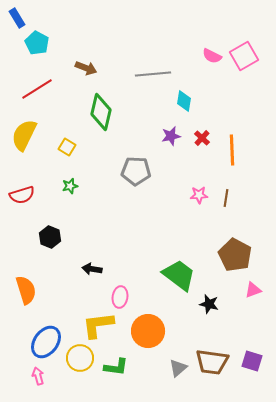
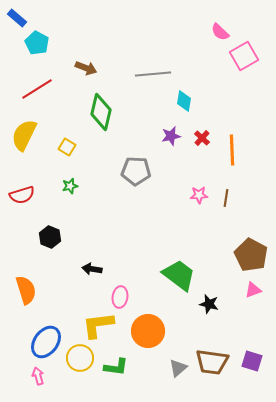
blue rectangle: rotated 18 degrees counterclockwise
pink semicircle: moved 8 px right, 24 px up; rotated 18 degrees clockwise
brown pentagon: moved 16 px right
